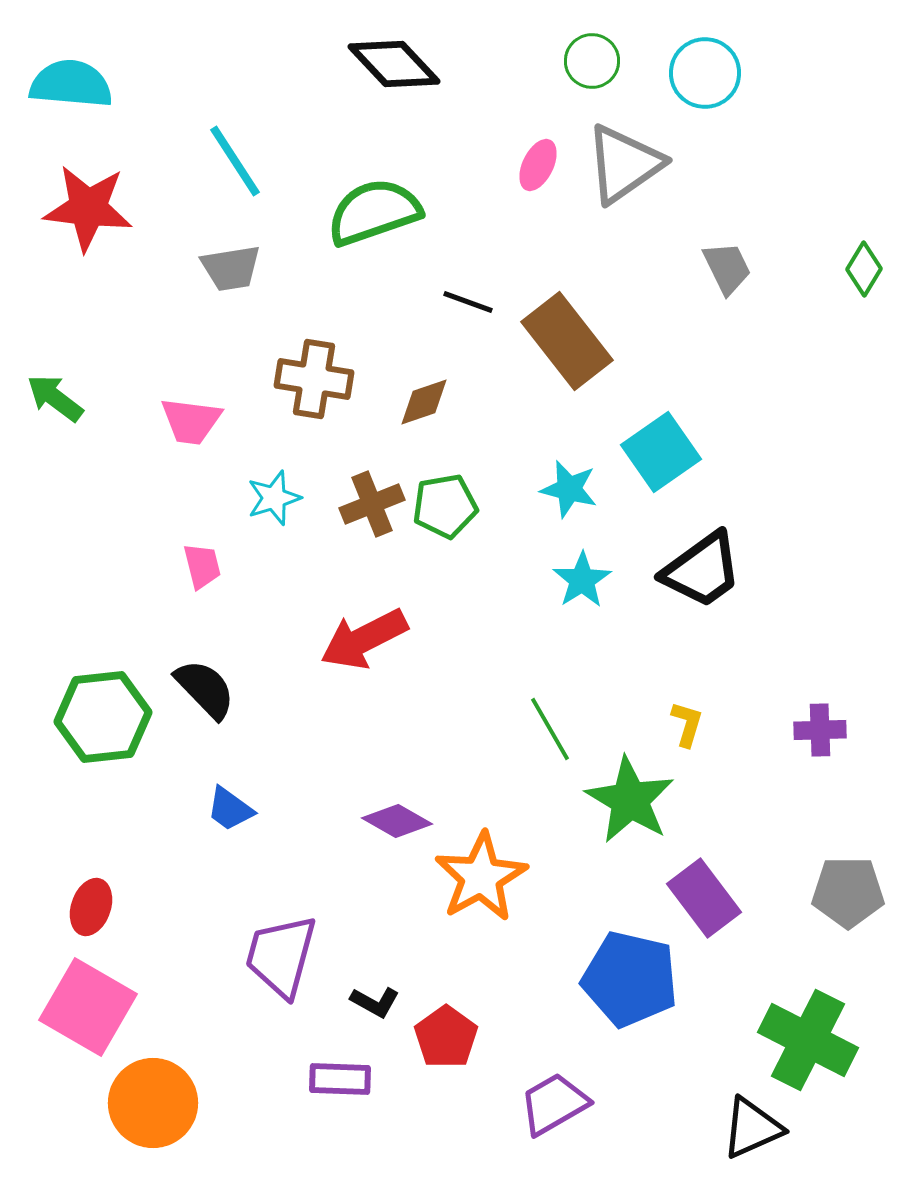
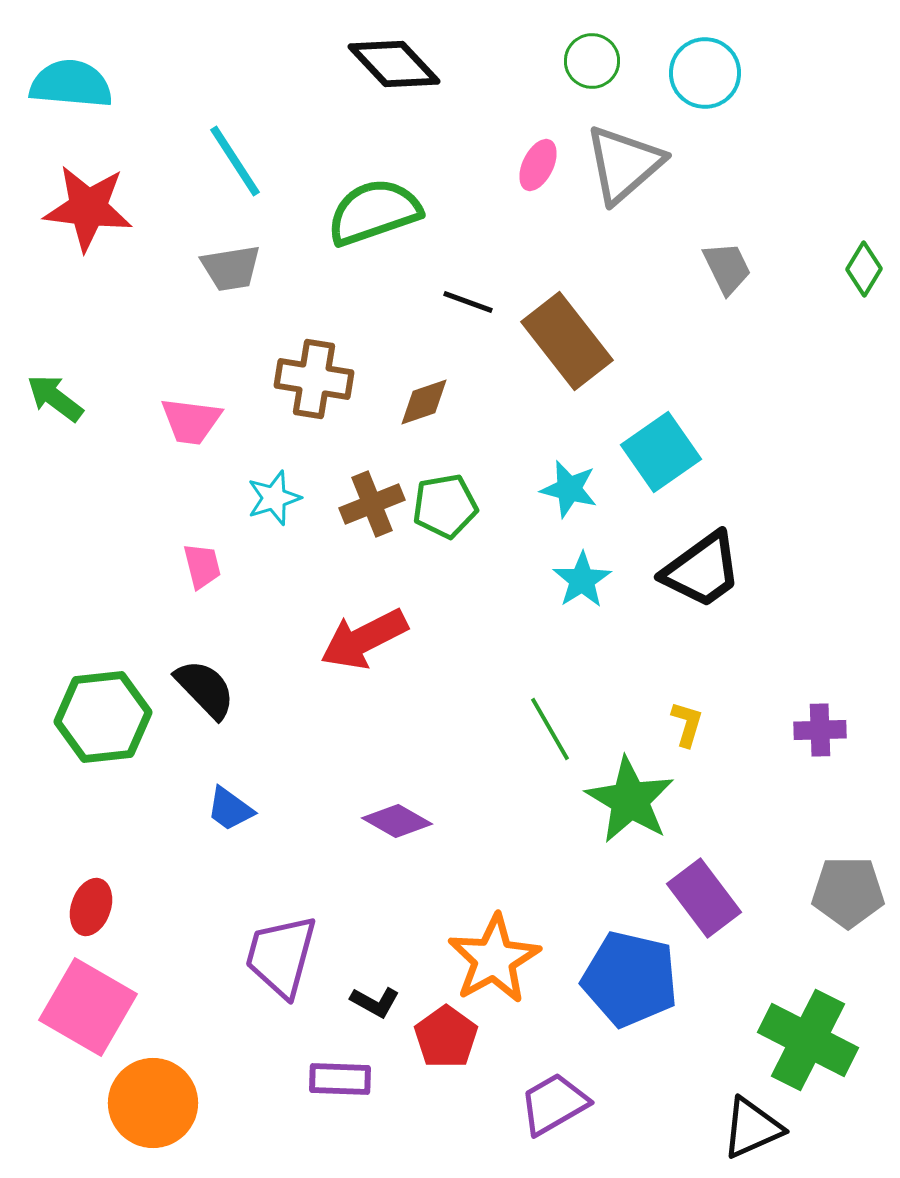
gray triangle at (624, 164): rotated 6 degrees counterclockwise
orange star at (481, 877): moved 13 px right, 82 px down
